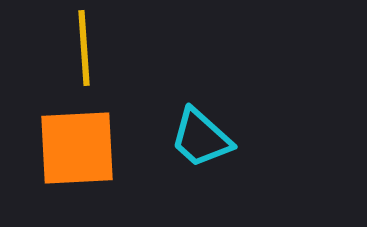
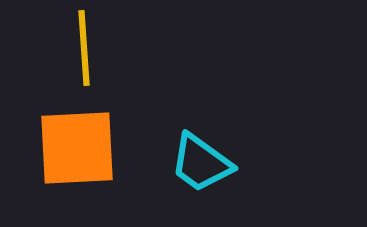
cyan trapezoid: moved 25 px down; rotated 6 degrees counterclockwise
